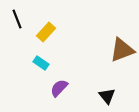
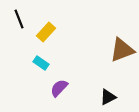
black line: moved 2 px right
black triangle: moved 1 px right, 1 px down; rotated 42 degrees clockwise
